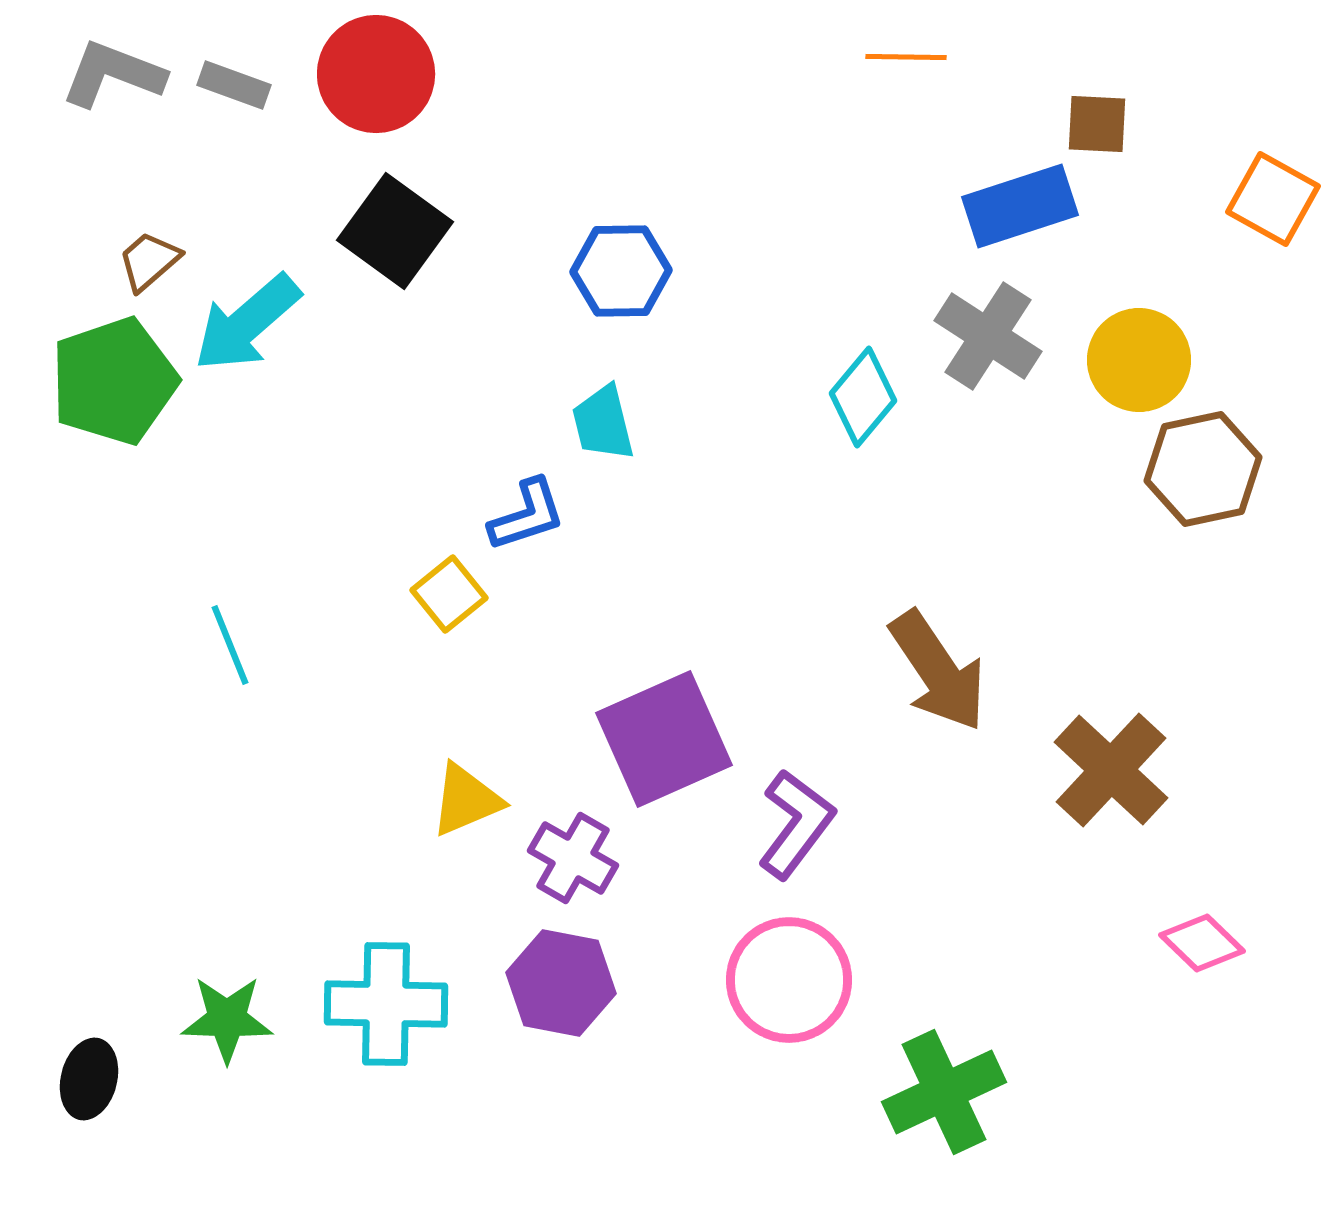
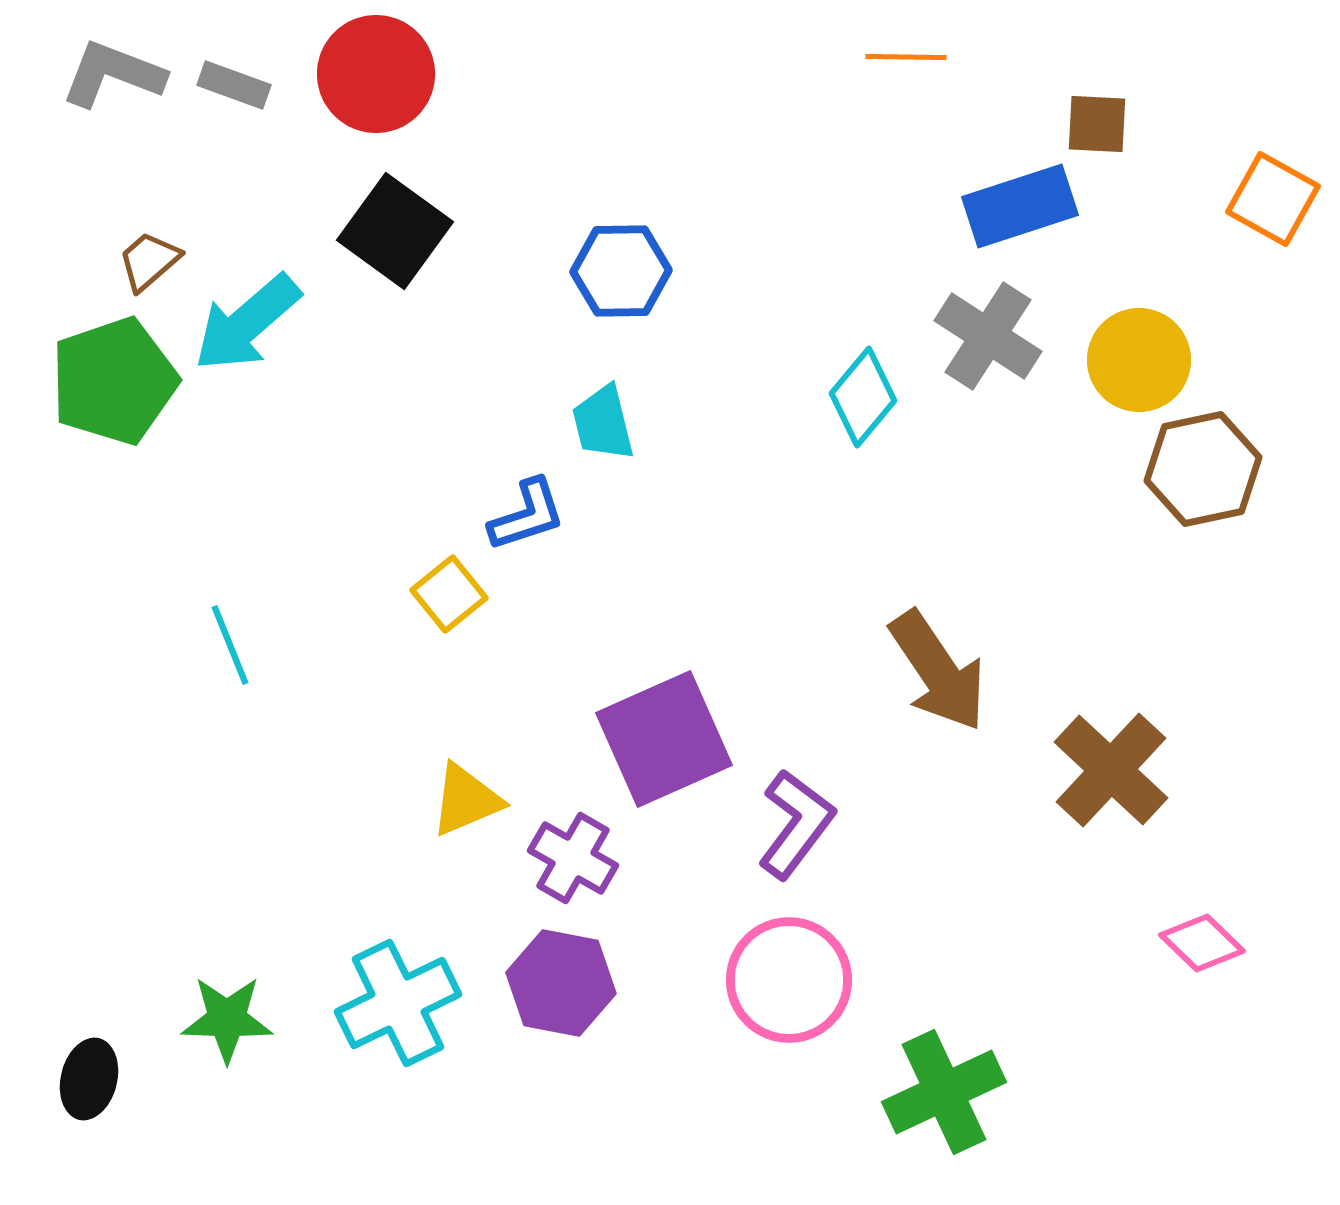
cyan cross: moved 12 px right, 1 px up; rotated 27 degrees counterclockwise
